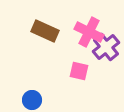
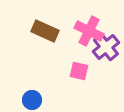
pink cross: moved 1 px up
